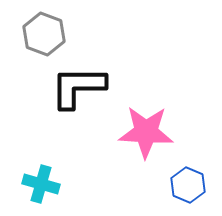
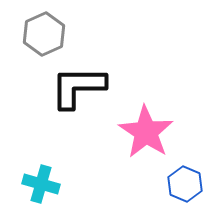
gray hexagon: rotated 15 degrees clockwise
pink star: rotated 30 degrees clockwise
blue hexagon: moved 3 px left, 1 px up
